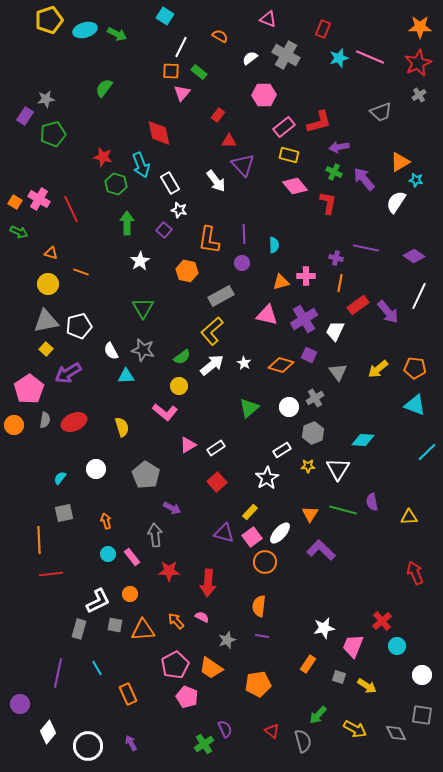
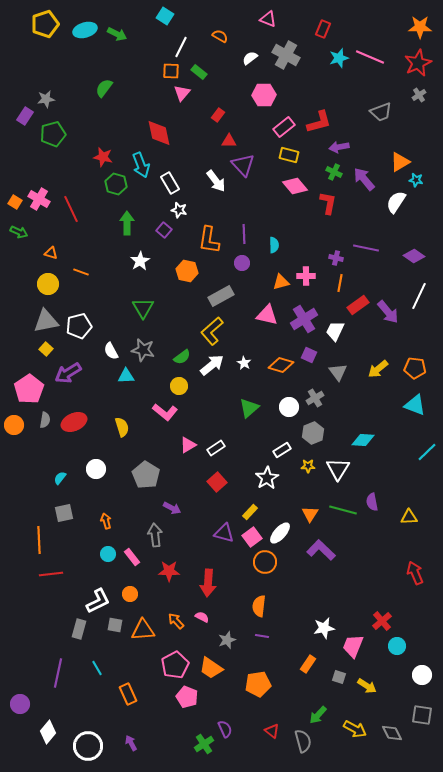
yellow pentagon at (49, 20): moved 4 px left, 4 px down
gray diamond at (396, 733): moved 4 px left
